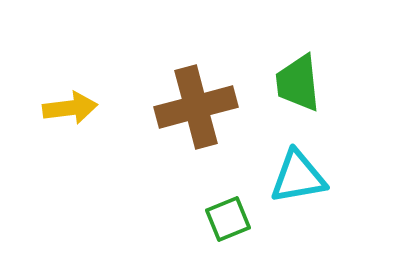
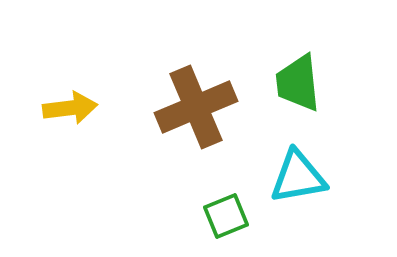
brown cross: rotated 8 degrees counterclockwise
green square: moved 2 px left, 3 px up
